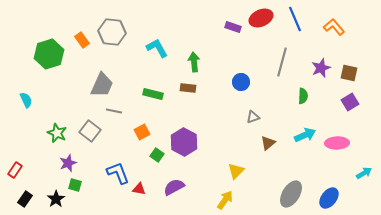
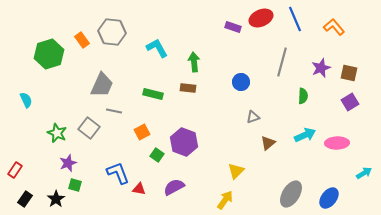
gray square at (90, 131): moved 1 px left, 3 px up
purple hexagon at (184, 142): rotated 8 degrees counterclockwise
